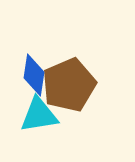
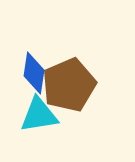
blue diamond: moved 2 px up
